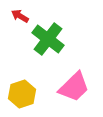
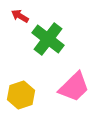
yellow hexagon: moved 1 px left, 1 px down
